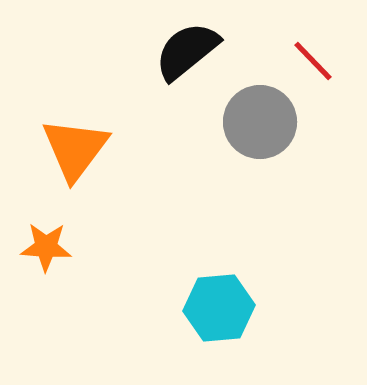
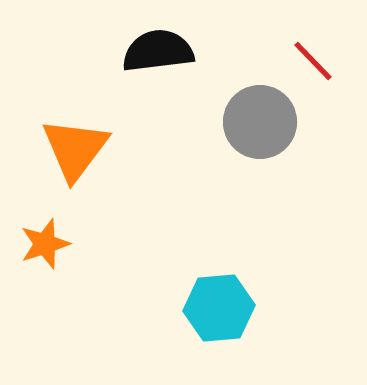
black semicircle: moved 29 px left; rotated 32 degrees clockwise
orange star: moved 1 px left, 3 px up; rotated 21 degrees counterclockwise
